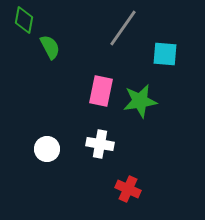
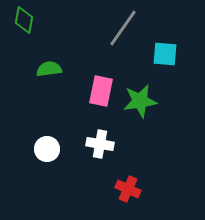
green semicircle: moved 1 px left, 22 px down; rotated 70 degrees counterclockwise
